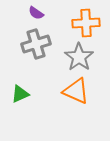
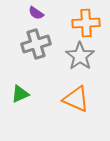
gray star: moved 1 px right, 1 px up
orange triangle: moved 8 px down
